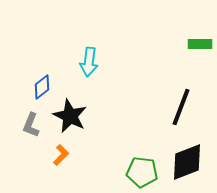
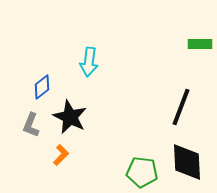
black star: moved 1 px down
black diamond: rotated 72 degrees counterclockwise
